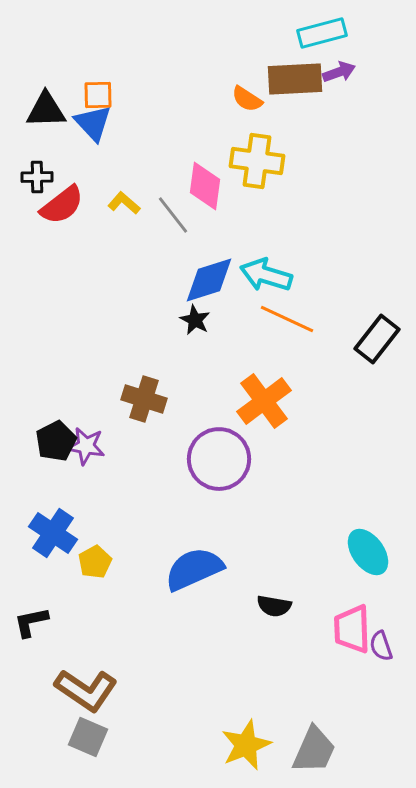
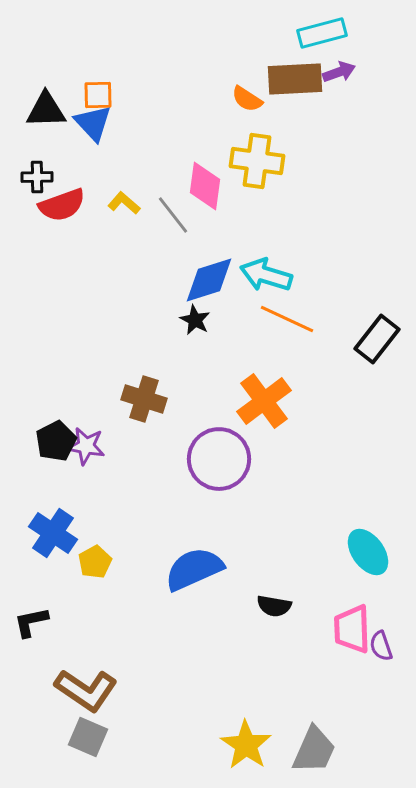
red semicircle: rotated 18 degrees clockwise
yellow star: rotated 15 degrees counterclockwise
